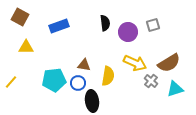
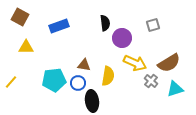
purple circle: moved 6 px left, 6 px down
